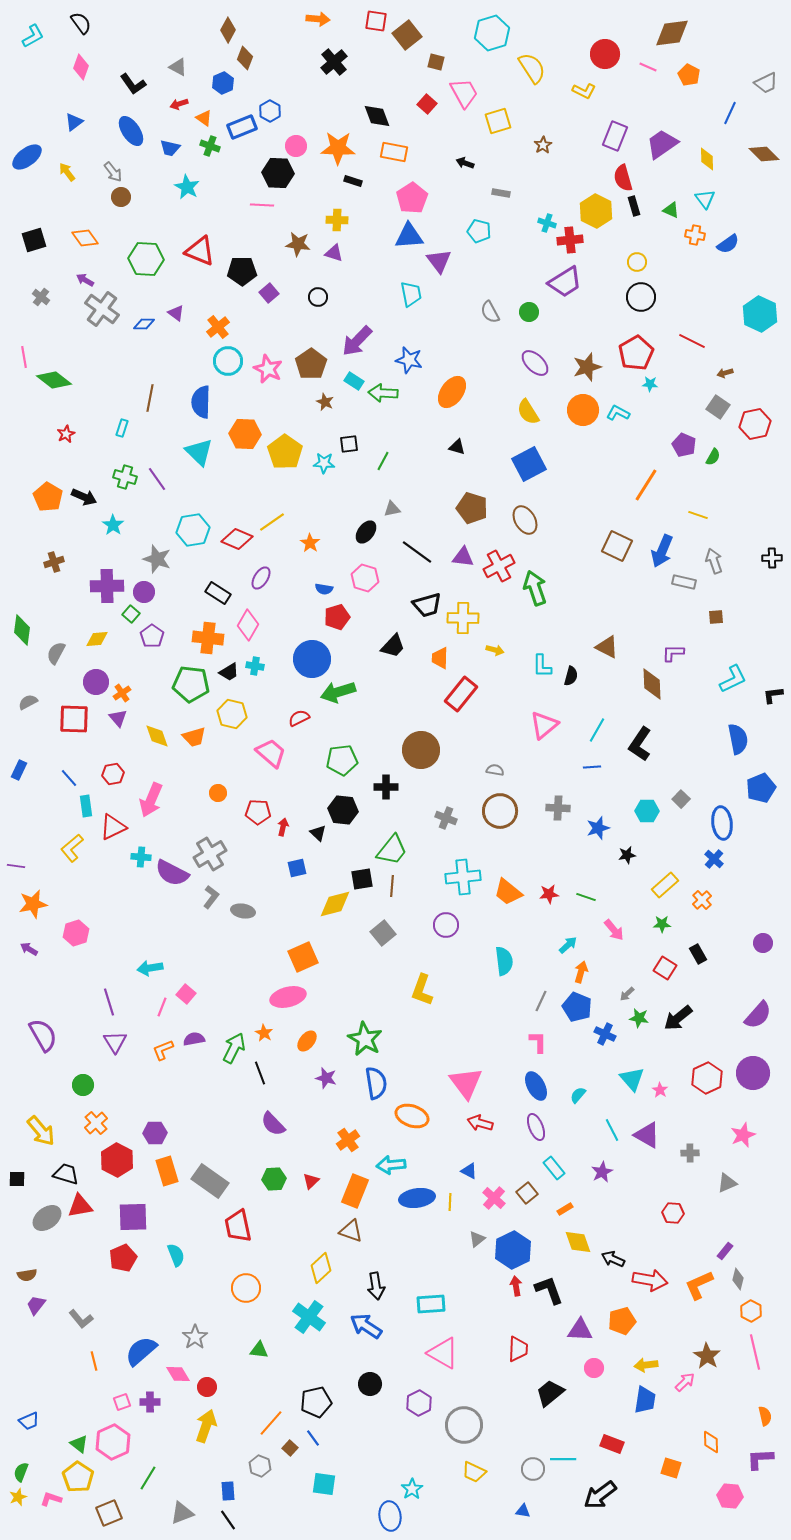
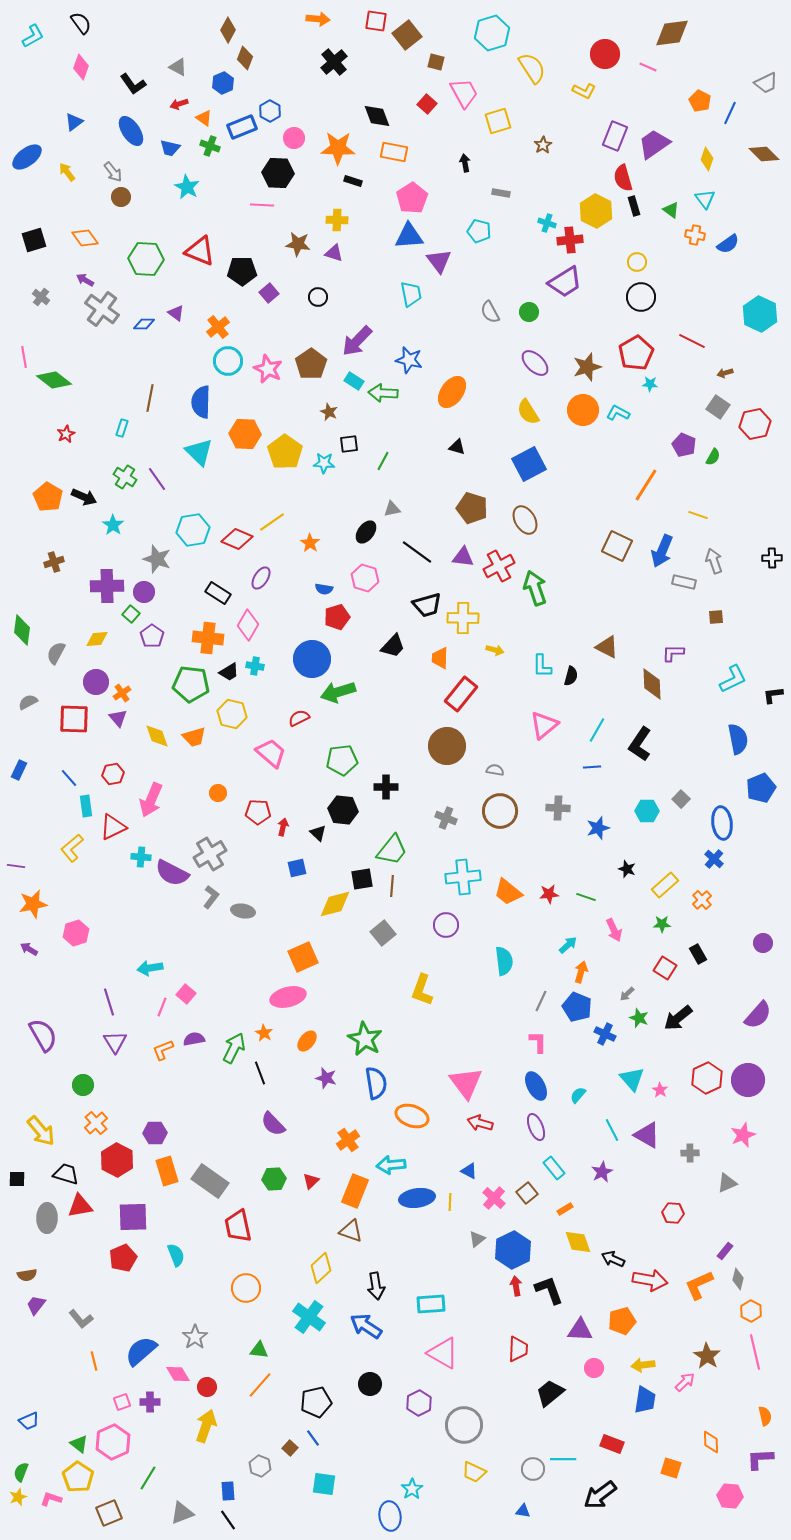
orange pentagon at (689, 75): moved 11 px right, 26 px down
purple trapezoid at (662, 144): moved 8 px left
pink circle at (296, 146): moved 2 px left, 8 px up
yellow diamond at (707, 159): rotated 20 degrees clockwise
black arrow at (465, 163): rotated 60 degrees clockwise
green triangle at (671, 210): rotated 12 degrees clockwise
brown star at (325, 402): moved 4 px right, 10 px down
green cross at (125, 477): rotated 15 degrees clockwise
brown circle at (421, 750): moved 26 px right, 4 px up
black star at (627, 855): moved 14 px down; rotated 30 degrees clockwise
pink arrow at (614, 930): rotated 15 degrees clockwise
green star at (639, 1018): rotated 12 degrees clockwise
purple circle at (753, 1073): moved 5 px left, 7 px down
gray ellipse at (47, 1218): rotated 52 degrees counterclockwise
yellow arrow at (646, 1365): moved 3 px left
orange line at (271, 1423): moved 11 px left, 38 px up
